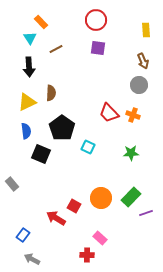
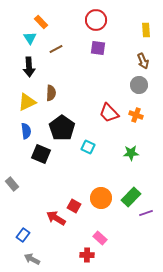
orange cross: moved 3 px right
